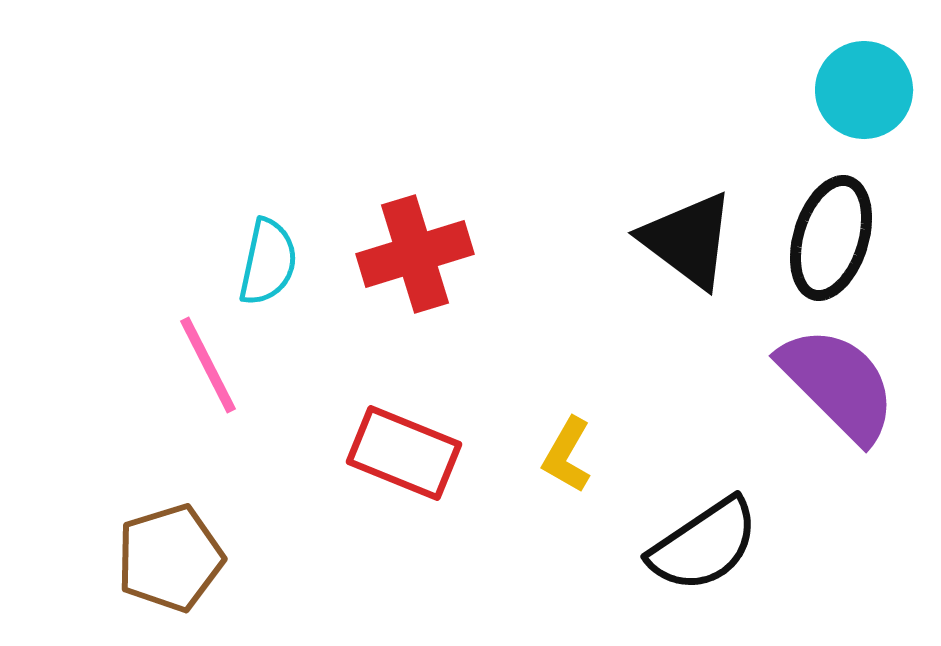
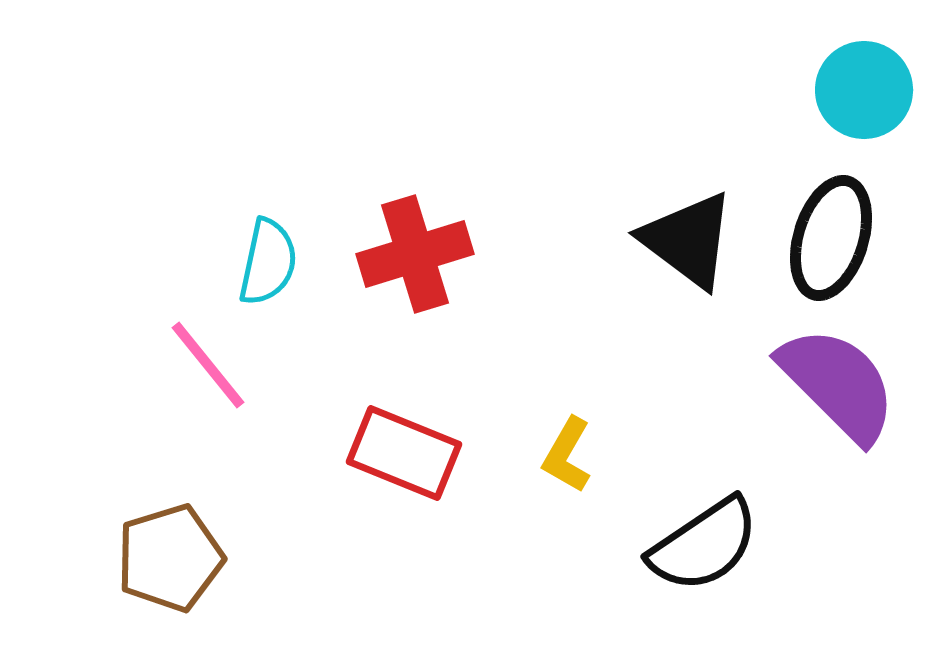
pink line: rotated 12 degrees counterclockwise
